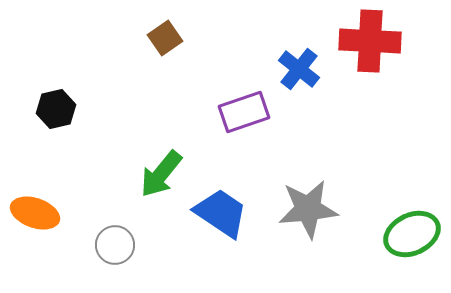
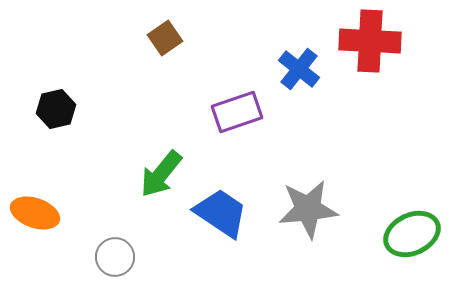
purple rectangle: moved 7 px left
gray circle: moved 12 px down
